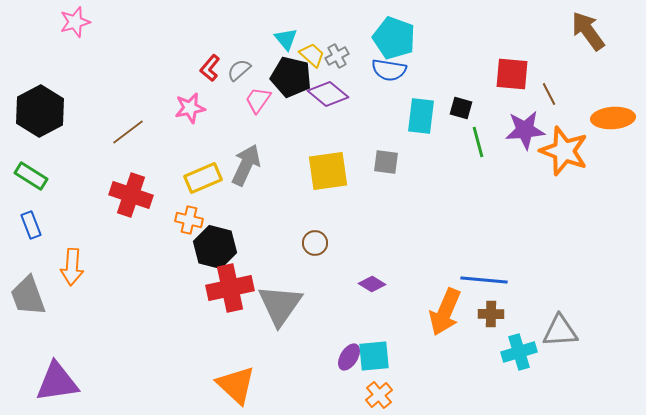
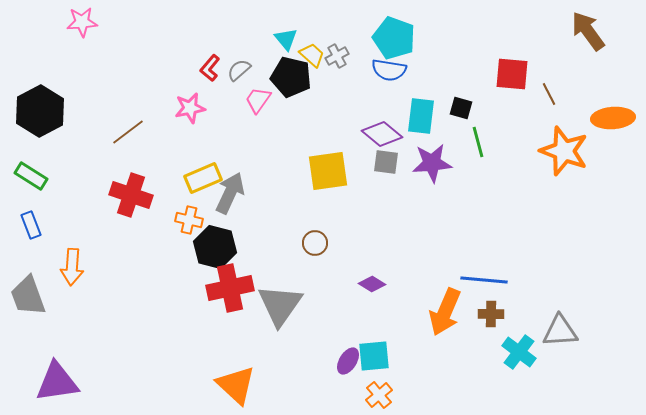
pink star at (75, 22): moved 7 px right; rotated 12 degrees clockwise
purple diamond at (328, 94): moved 54 px right, 40 px down
purple star at (525, 130): moved 93 px left, 33 px down
gray arrow at (246, 165): moved 16 px left, 28 px down
cyan cross at (519, 352): rotated 36 degrees counterclockwise
purple ellipse at (349, 357): moved 1 px left, 4 px down
